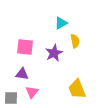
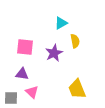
pink triangle: rotated 24 degrees counterclockwise
